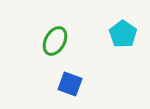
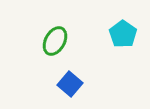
blue square: rotated 20 degrees clockwise
